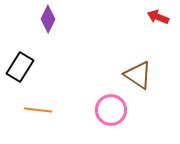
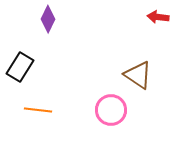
red arrow: rotated 15 degrees counterclockwise
